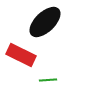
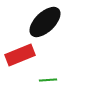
red rectangle: moved 1 px left; rotated 48 degrees counterclockwise
